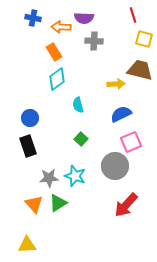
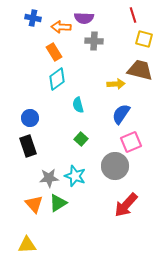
blue semicircle: rotated 30 degrees counterclockwise
